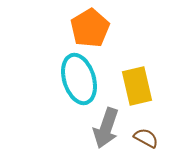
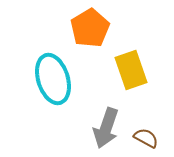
cyan ellipse: moved 26 px left
yellow rectangle: moved 6 px left, 16 px up; rotated 6 degrees counterclockwise
